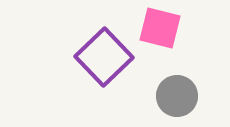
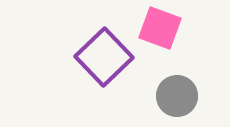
pink square: rotated 6 degrees clockwise
